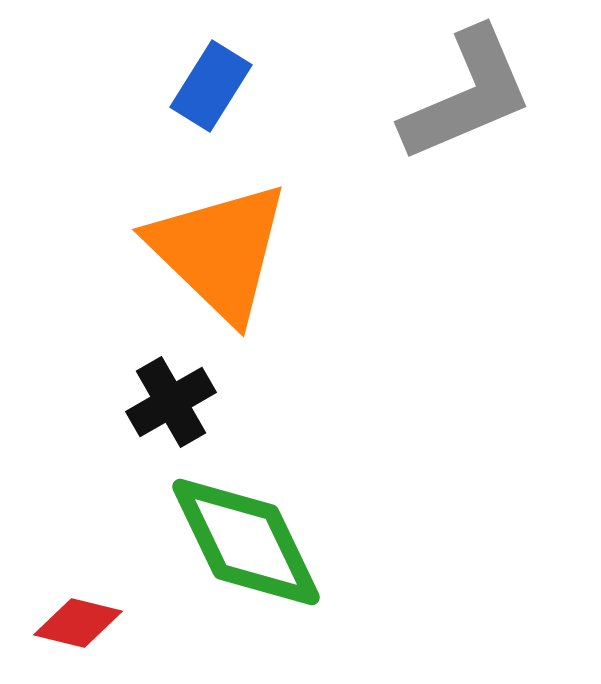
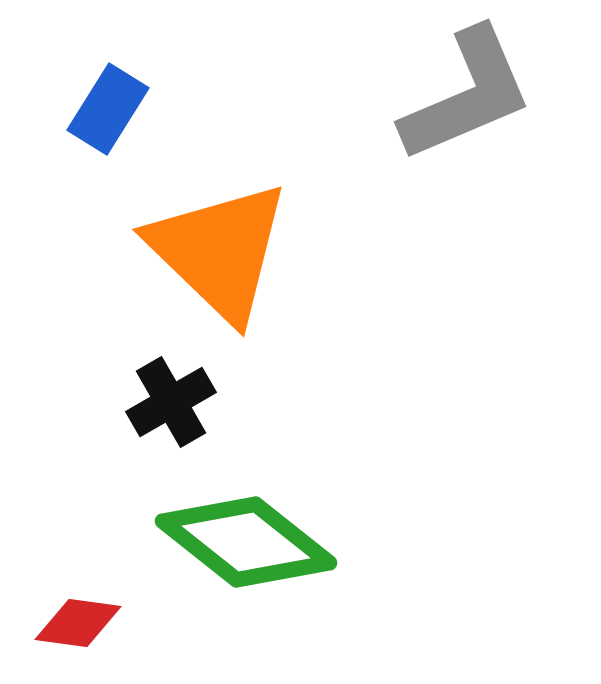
blue rectangle: moved 103 px left, 23 px down
green diamond: rotated 26 degrees counterclockwise
red diamond: rotated 6 degrees counterclockwise
